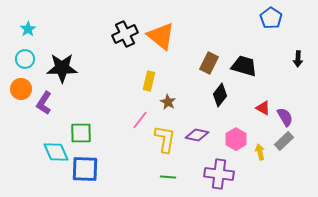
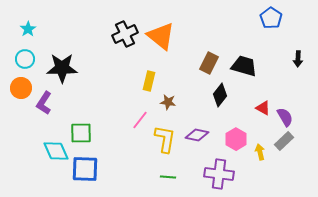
orange circle: moved 1 px up
brown star: rotated 21 degrees counterclockwise
cyan diamond: moved 1 px up
